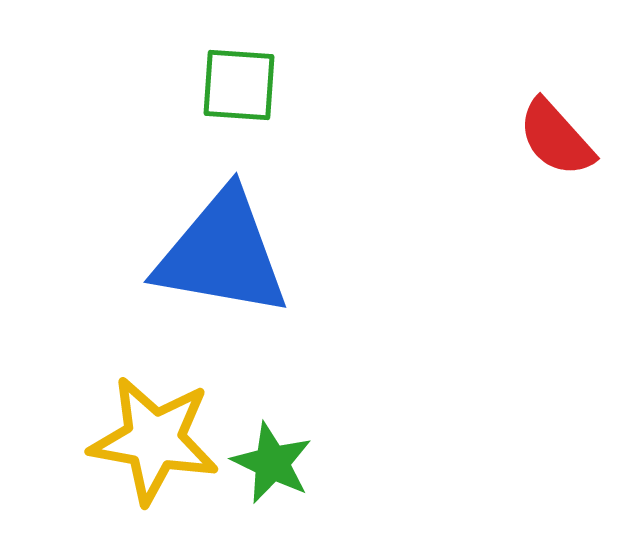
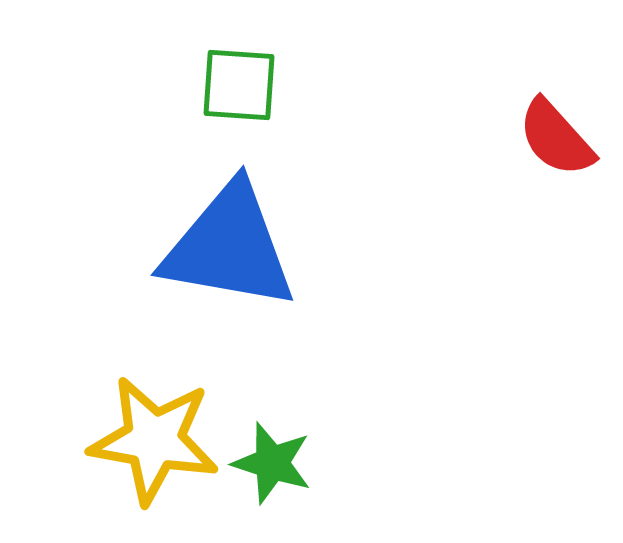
blue triangle: moved 7 px right, 7 px up
green star: rotated 8 degrees counterclockwise
